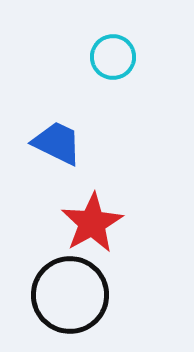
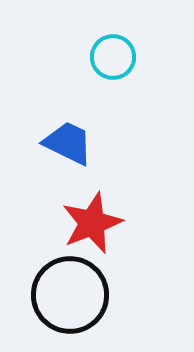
blue trapezoid: moved 11 px right
red star: rotated 8 degrees clockwise
